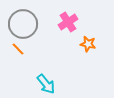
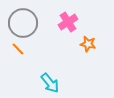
gray circle: moved 1 px up
cyan arrow: moved 4 px right, 1 px up
